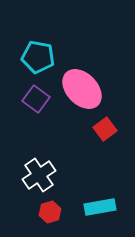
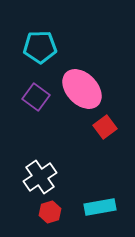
cyan pentagon: moved 2 px right, 10 px up; rotated 12 degrees counterclockwise
purple square: moved 2 px up
red square: moved 2 px up
white cross: moved 1 px right, 2 px down
